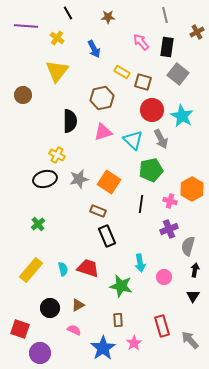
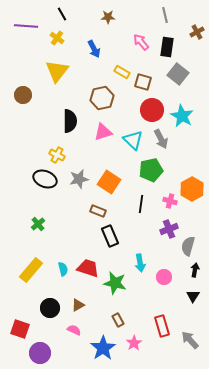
black line at (68, 13): moved 6 px left, 1 px down
black ellipse at (45, 179): rotated 35 degrees clockwise
black rectangle at (107, 236): moved 3 px right
green star at (121, 286): moved 6 px left, 3 px up
brown rectangle at (118, 320): rotated 24 degrees counterclockwise
